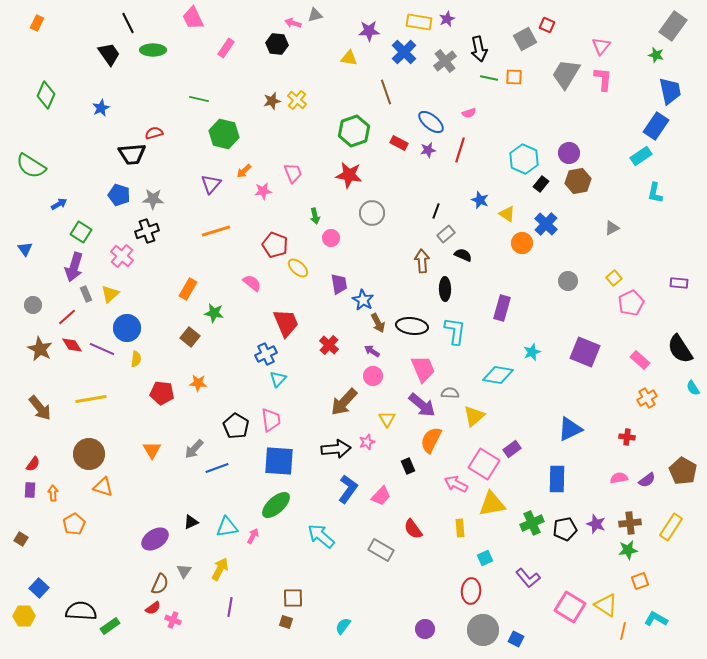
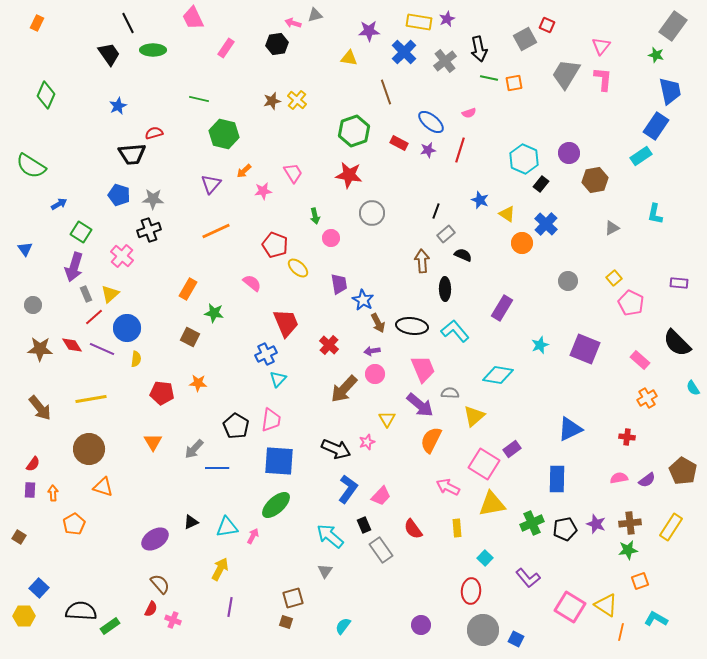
black hexagon at (277, 44): rotated 15 degrees counterclockwise
orange square at (514, 77): moved 6 px down; rotated 12 degrees counterclockwise
blue star at (101, 108): moved 17 px right, 2 px up
pink trapezoid at (293, 173): rotated 10 degrees counterclockwise
brown hexagon at (578, 181): moved 17 px right, 1 px up
cyan L-shape at (655, 193): moved 21 px down
black cross at (147, 231): moved 2 px right, 1 px up
orange line at (216, 231): rotated 8 degrees counterclockwise
pink pentagon at (631, 303): rotated 20 degrees counterclockwise
purple rectangle at (502, 308): rotated 15 degrees clockwise
red line at (67, 317): moved 27 px right
cyan L-shape at (455, 331): rotated 48 degrees counterclockwise
brown square at (190, 337): rotated 12 degrees counterclockwise
brown star at (40, 349): rotated 25 degrees counterclockwise
black semicircle at (680, 349): moved 3 px left, 6 px up; rotated 12 degrees counterclockwise
purple arrow at (372, 351): rotated 42 degrees counterclockwise
cyan star at (532, 352): moved 8 px right, 7 px up
purple square at (585, 352): moved 3 px up
pink circle at (373, 376): moved 2 px right, 2 px up
brown arrow at (344, 402): moved 13 px up
purple arrow at (422, 405): moved 2 px left
pink trapezoid at (271, 420): rotated 15 degrees clockwise
black arrow at (336, 449): rotated 28 degrees clockwise
orange triangle at (152, 450): moved 1 px right, 8 px up
brown circle at (89, 454): moved 5 px up
black rectangle at (408, 466): moved 44 px left, 59 px down
blue line at (217, 468): rotated 20 degrees clockwise
pink arrow at (456, 484): moved 8 px left, 3 px down
yellow rectangle at (460, 528): moved 3 px left
cyan arrow at (321, 536): moved 9 px right
brown square at (21, 539): moved 2 px left, 2 px up
gray rectangle at (381, 550): rotated 25 degrees clockwise
cyan square at (485, 558): rotated 21 degrees counterclockwise
gray triangle at (184, 571): moved 141 px right
brown semicircle at (160, 584): rotated 65 degrees counterclockwise
brown square at (293, 598): rotated 15 degrees counterclockwise
red semicircle at (153, 608): moved 2 px left, 1 px down; rotated 28 degrees counterclockwise
purple circle at (425, 629): moved 4 px left, 4 px up
orange line at (623, 631): moved 2 px left, 1 px down
